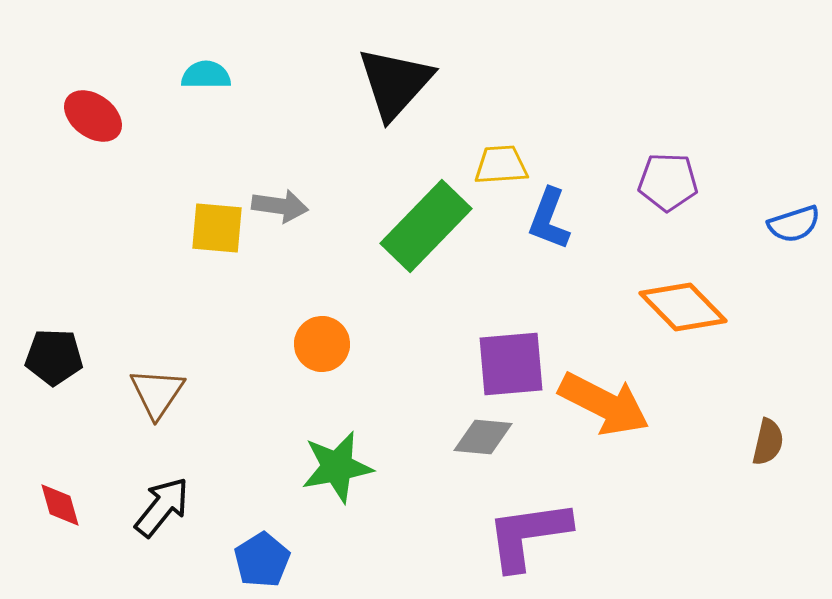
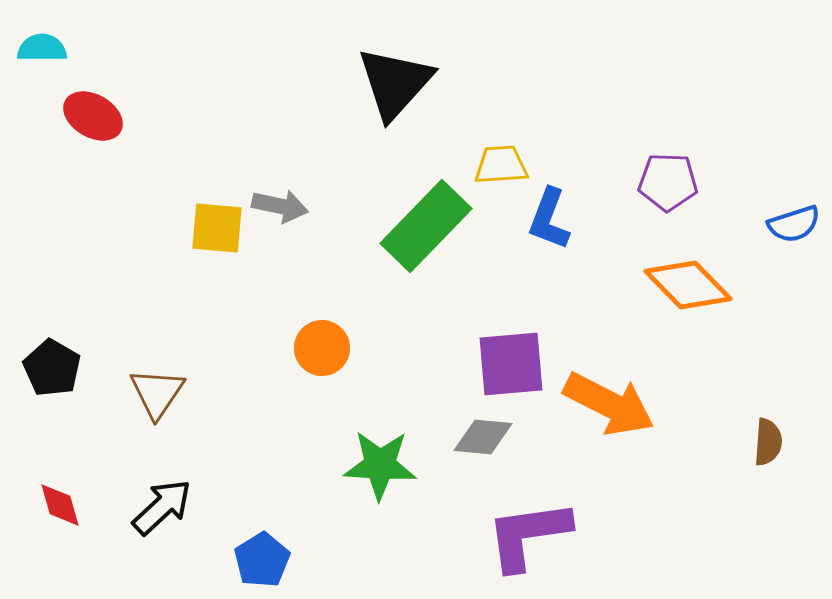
cyan semicircle: moved 164 px left, 27 px up
red ellipse: rotated 6 degrees counterclockwise
gray arrow: rotated 4 degrees clockwise
orange diamond: moved 5 px right, 22 px up
orange circle: moved 4 px down
black pentagon: moved 2 px left, 11 px down; rotated 28 degrees clockwise
orange arrow: moved 5 px right
brown semicircle: rotated 9 degrees counterclockwise
green star: moved 43 px right, 2 px up; rotated 14 degrees clockwise
black arrow: rotated 8 degrees clockwise
